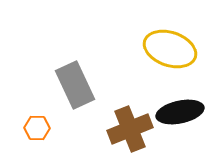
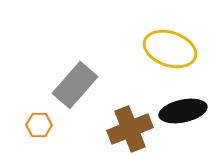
gray rectangle: rotated 66 degrees clockwise
black ellipse: moved 3 px right, 1 px up
orange hexagon: moved 2 px right, 3 px up
